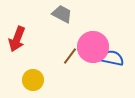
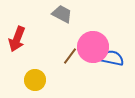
yellow circle: moved 2 px right
